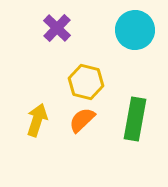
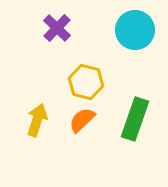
green rectangle: rotated 9 degrees clockwise
